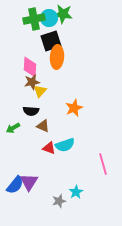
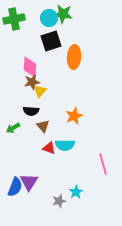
green cross: moved 20 px left
orange ellipse: moved 17 px right
orange star: moved 8 px down
brown triangle: rotated 24 degrees clockwise
cyan semicircle: rotated 18 degrees clockwise
blue semicircle: moved 2 px down; rotated 18 degrees counterclockwise
